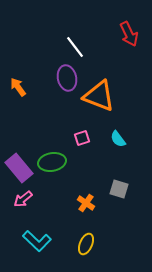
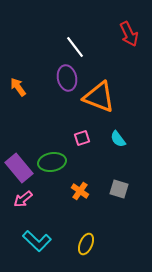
orange triangle: moved 1 px down
orange cross: moved 6 px left, 12 px up
